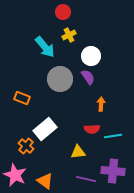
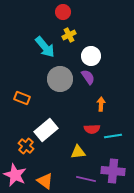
white rectangle: moved 1 px right, 1 px down
